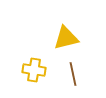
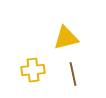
yellow cross: moved 1 px left; rotated 15 degrees counterclockwise
